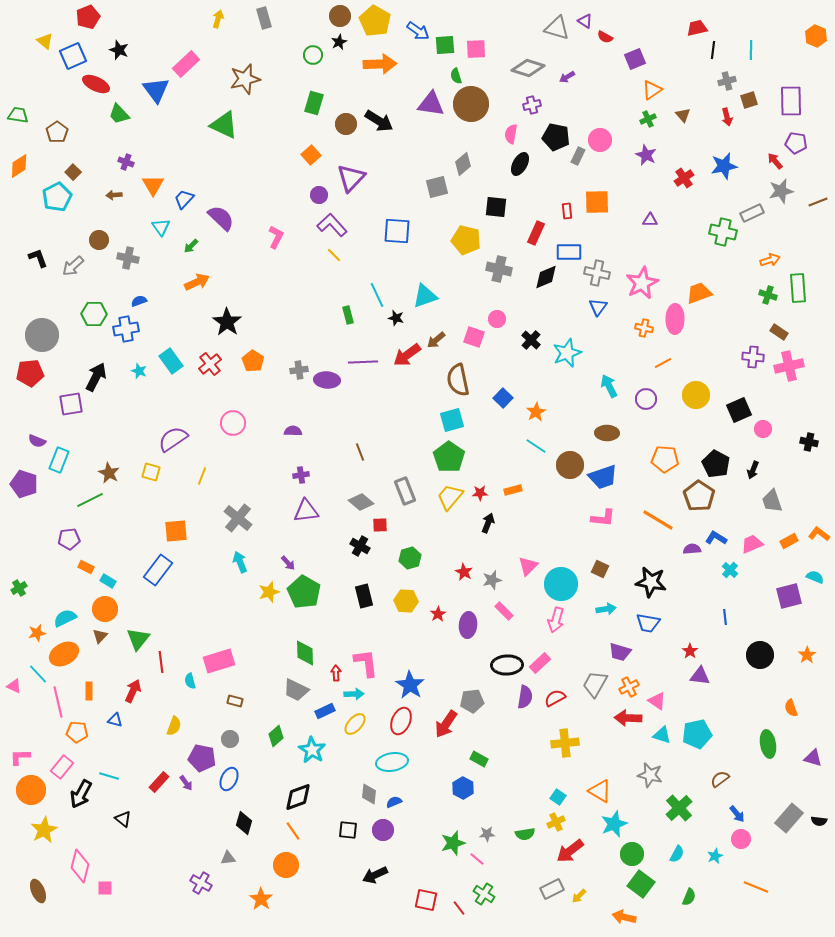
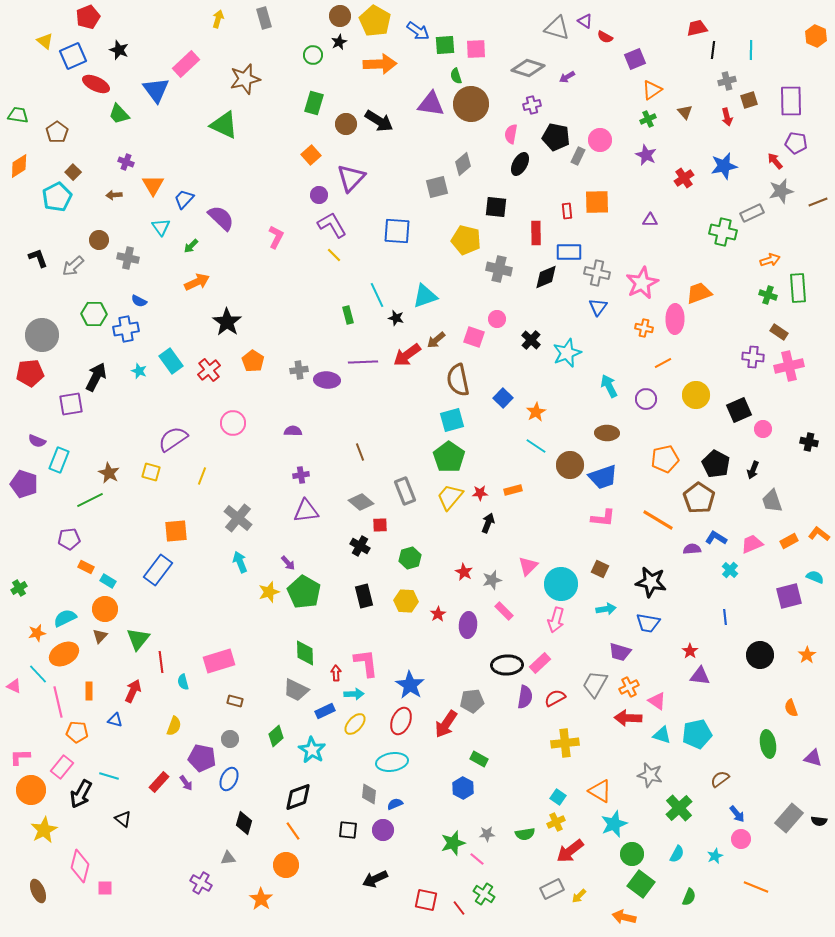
brown triangle at (683, 115): moved 2 px right, 3 px up
purple L-shape at (332, 225): rotated 12 degrees clockwise
red rectangle at (536, 233): rotated 25 degrees counterclockwise
blue semicircle at (139, 301): rotated 133 degrees counterclockwise
red cross at (210, 364): moved 1 px left, 6 px down
orange pentagon at (665, 459): rotated 16 degrees counterclockwise
brown pentagon at (699, 496): moved 2 px down
cyan semicircle at (190, 681): moved 7 px left, 1 px down
blue semicircle at (394, 802): moved 1 px right, 2 px down
black arrow at (375, 875): moved 4 px down
